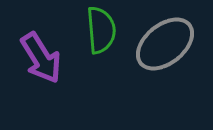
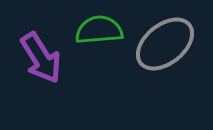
green semicircle: moved 2 px left; rotated 90 degrees counterclockwise
